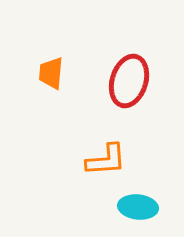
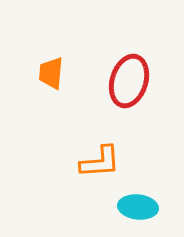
orange L-shape: moved 6 px left, 2 px down
